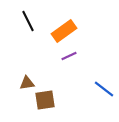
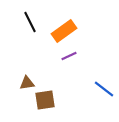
black line: moved 2 px right, 1 px down
